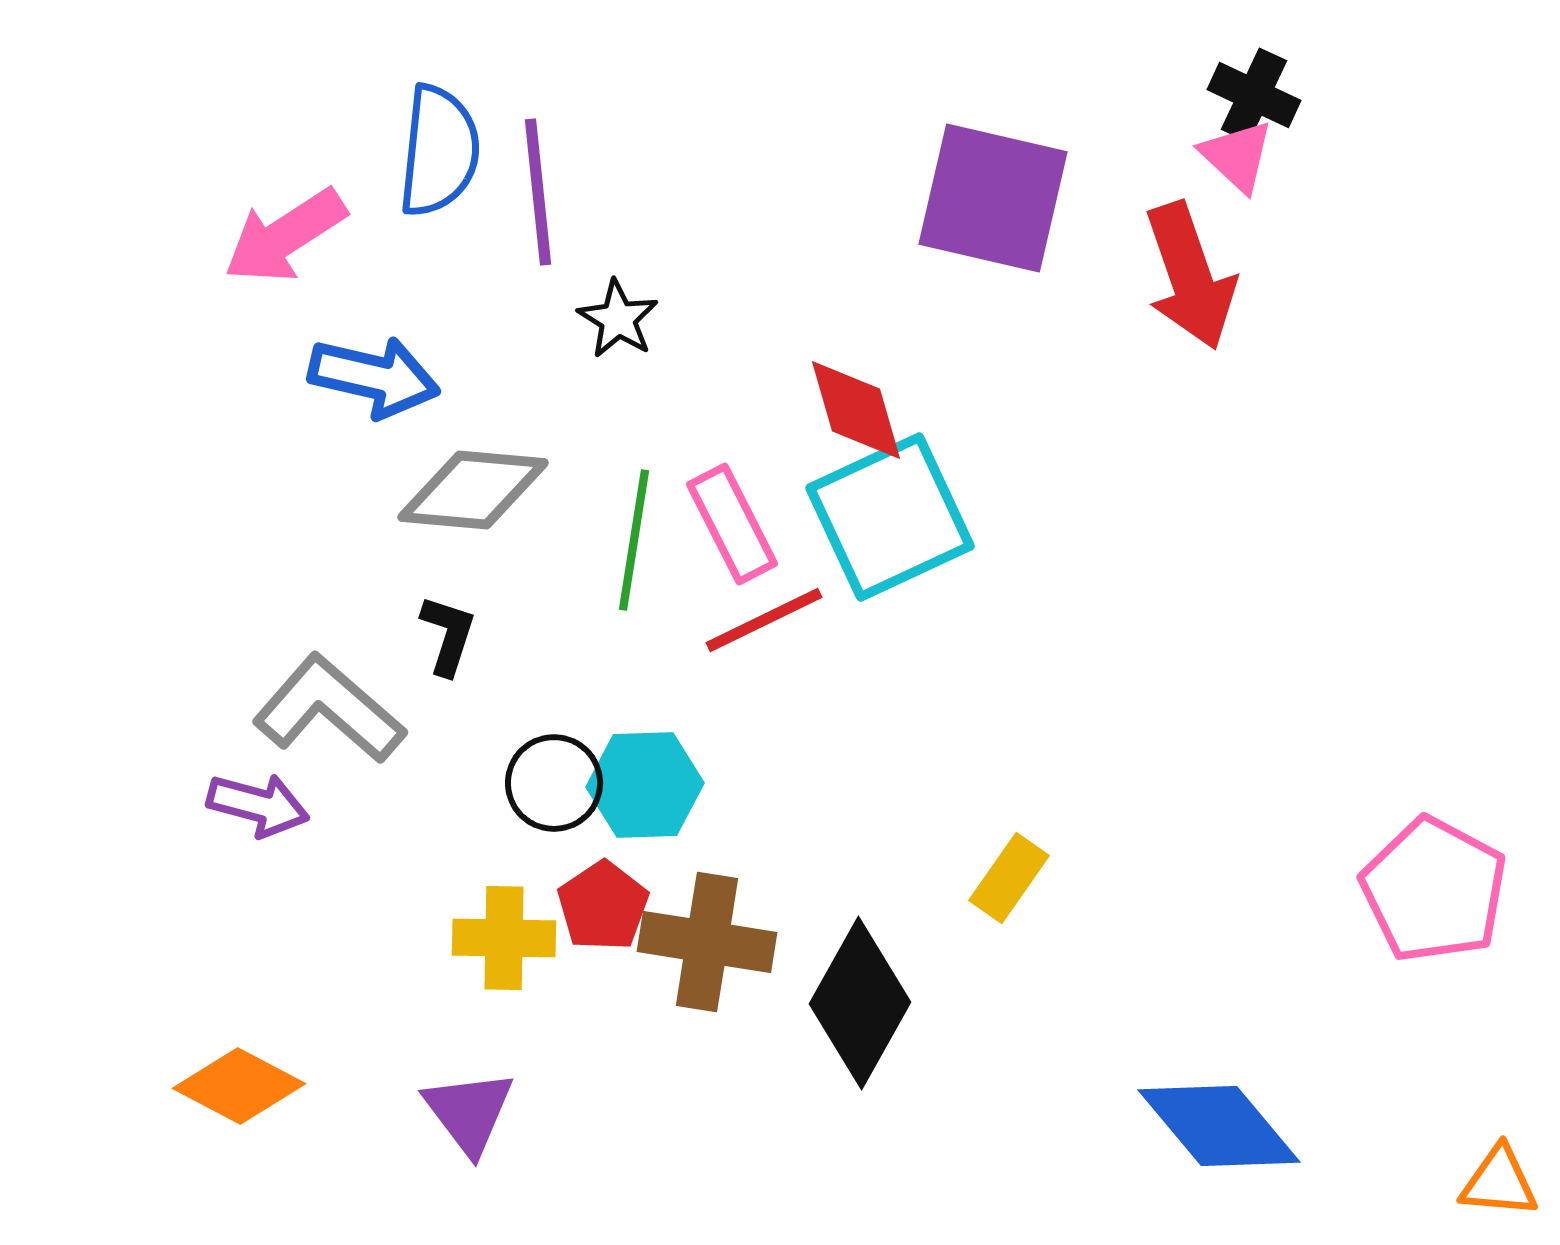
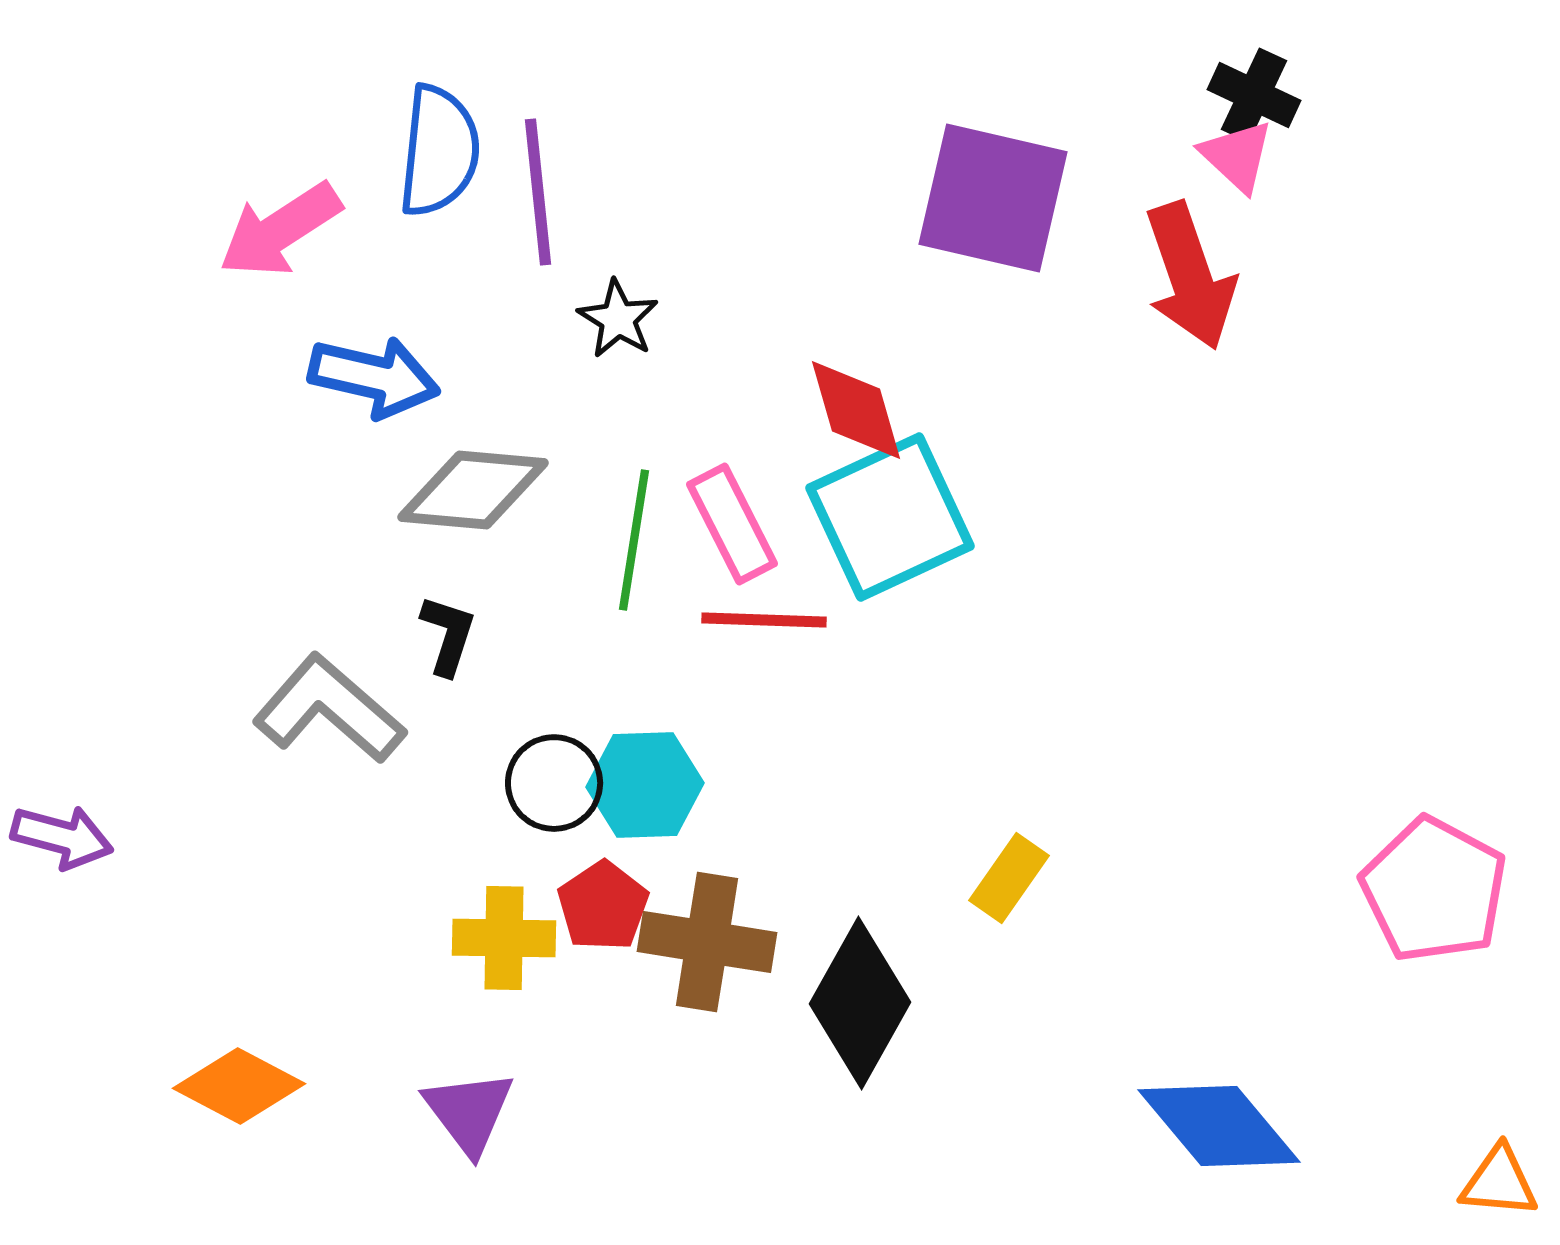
pink arrow: moved 5 px left, 6 px up
red line: rotated 28 degrees clockwise
purple arrow: moved 196 px left, 32 px down
